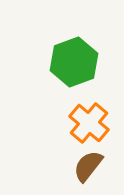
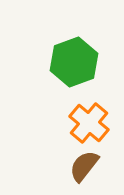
brown semicircle: moved 4 px left
